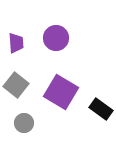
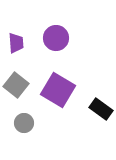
purple square: moved 3 px left, 2 px up
